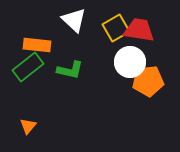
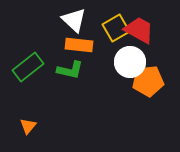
red trapezoid: rotated 20 degrees clockwise
orange rectangle: moved 42 px right
